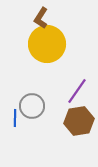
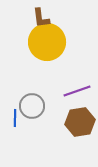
brown L-shape: rotated 40 degrees counterclockwise
yellow circle: moved 2 px up
purple line: rotated 36 degrees clockwise
brown hexagon: moved 1 px right, 1 px down
